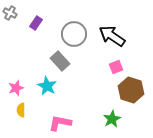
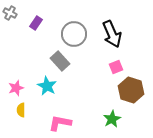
black arrow: moved 2 px up; rotated 148 degrees counterclockwise
